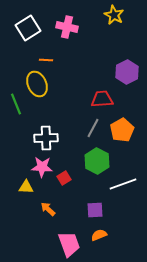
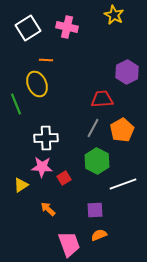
yellow triangle: moved 5 px left, 2 px up; rotated 35 degrees counterclockwise
